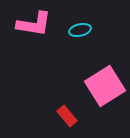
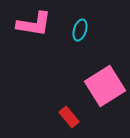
cyan ellipse: rotated 60 degrees counterclockwise
red rectangle: moved 2 px right, 1 px down
